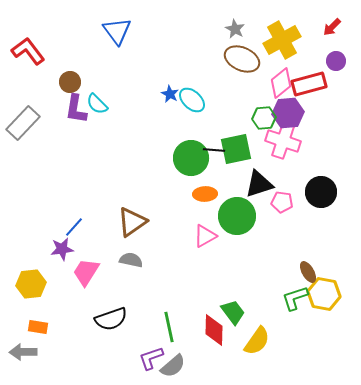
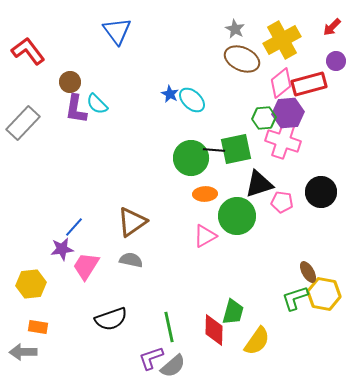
pink trapezoid at (86, 272): moved 6 px up
green trapezoid at (233, 312): rotated 52 degrees clockwise
